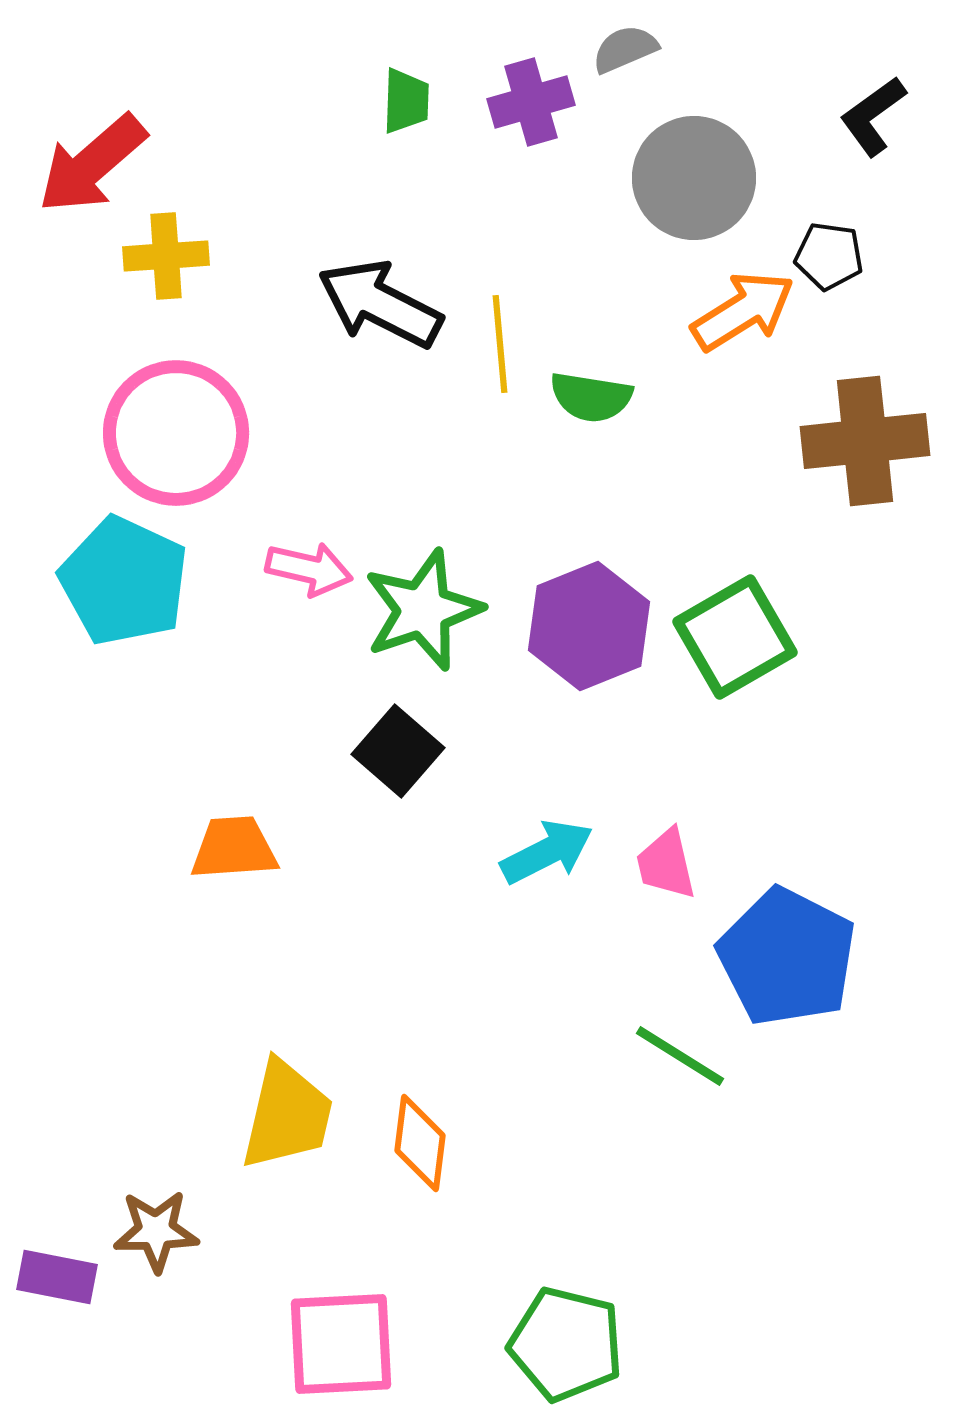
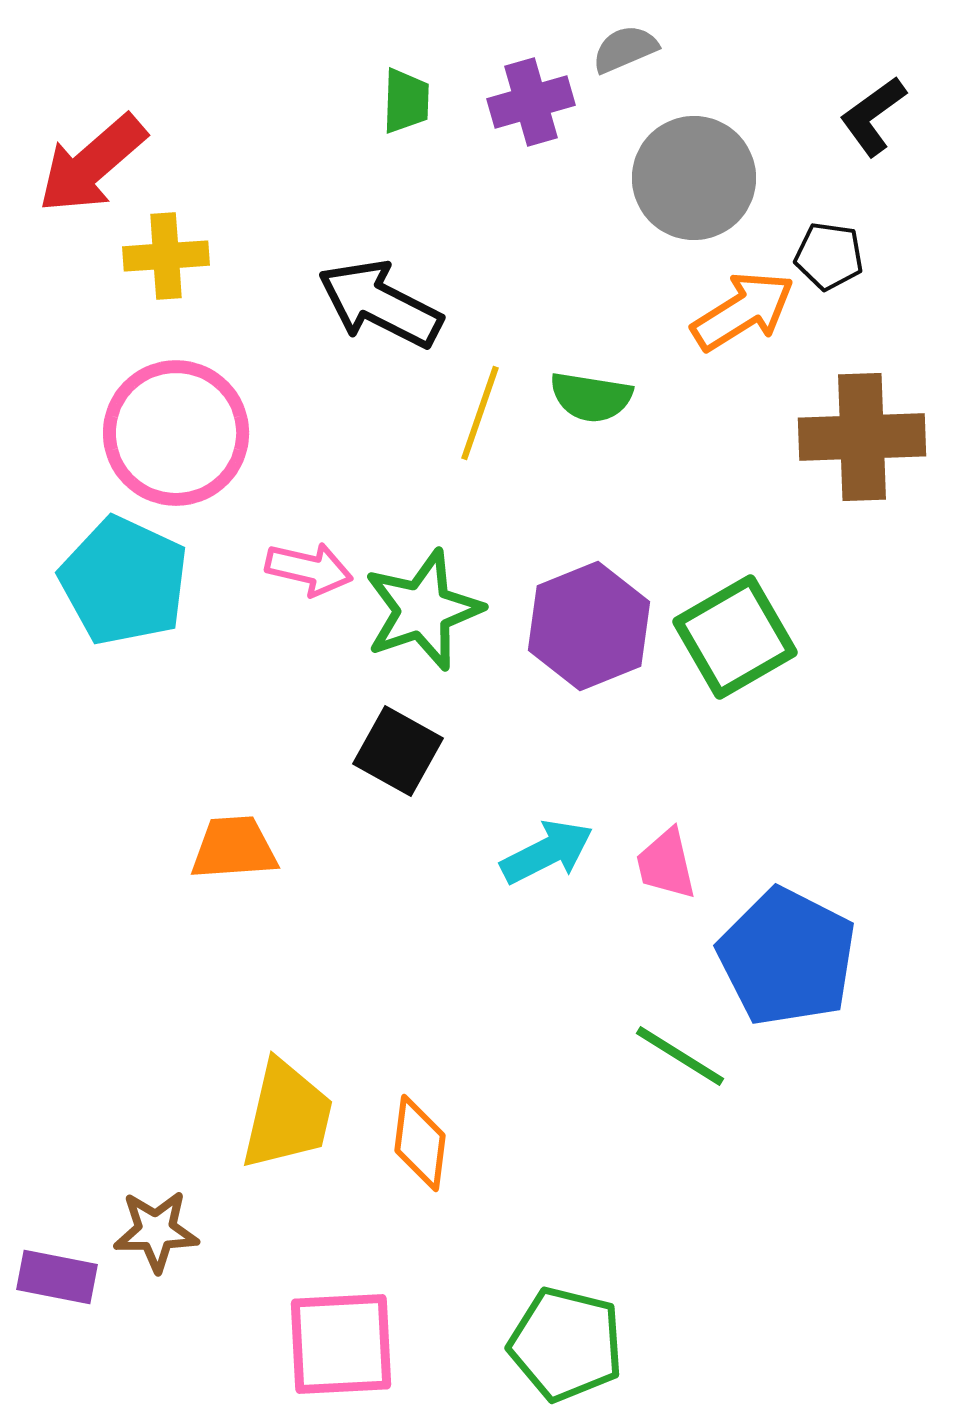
yellow line: moved 20 px left, 69 px down; rotated 24 degrees clockwise
brown cross: moved 3 px left, 4 px up; rotated 4 degrees clockwise
black square: rotated 12 degrees counterclockwise
